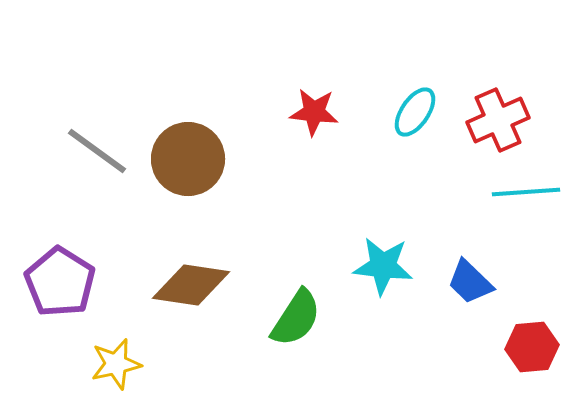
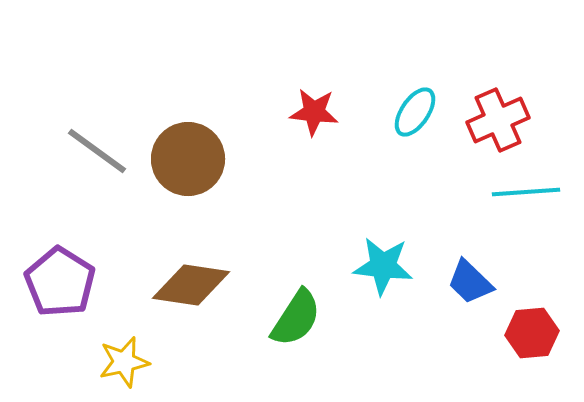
red hexagon: moved 14 px up
yellow star: moved 8 px right, 2 px up
